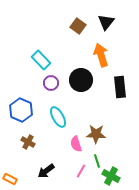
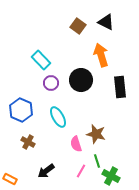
black triangle: rotated 42 degrees counterclockwise
brown star: rotated 12 degrees clockwise
